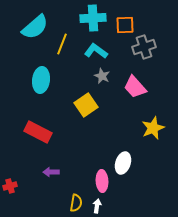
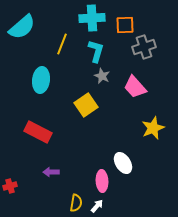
cyan cross: moved 1 px left
cyan semicircle: moved 13 px left
cyan L-shape: rotated 70 degrees clockwise
white ellipse: rotated 50 degrees counterclockwise
white arrow: rotated 32 degrees clockwise
